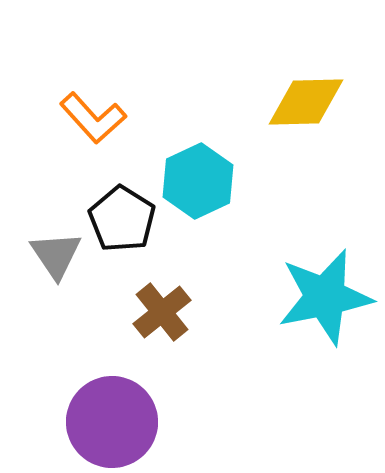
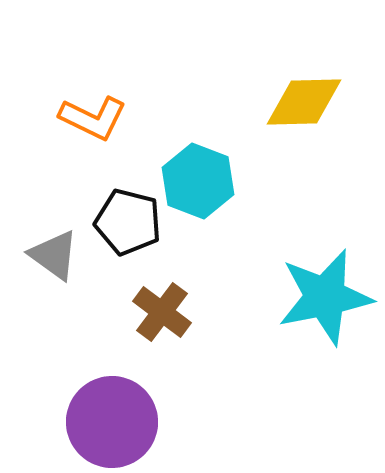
yellow diamond: moved 2 px left
orange L-shape: rotated 22 degrees counterclockwise
cyan hexagon: rotated 14 degrees counterclockwise
black pentagon: moved 6 px right, 3 px down; rotated 18 degrees counterclockwise
gray triangle: moved 2 px left; rotated 20 degrees counterclockwise
brown cross: rotated 14 degrees counterclockwise
